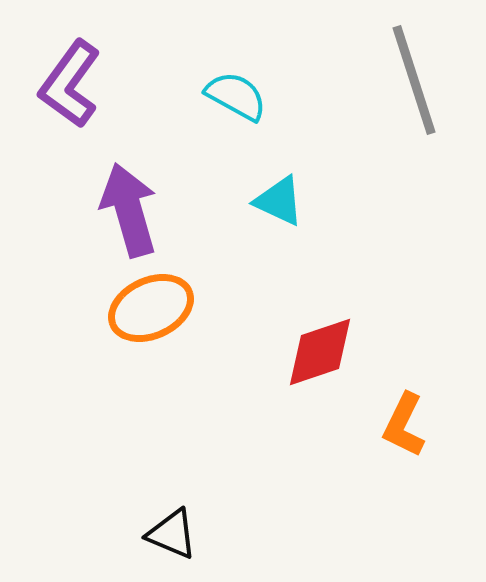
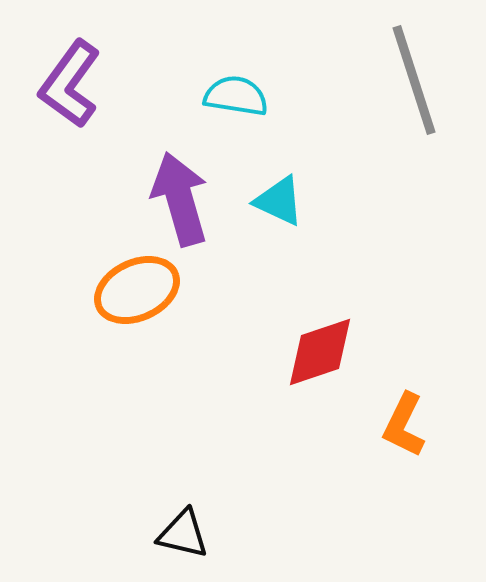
cyan semicircle: rotated 20 degrees counterclockwise
purple arrow: moved 51 px right, 11 px up
orange ellipse: moved 14 px left, 18 px up
black triangle: moved 11 px right; rotated 10 degrees counterclockwise
